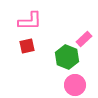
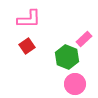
pink L-shape: moved 1 px left, 2 px up
red square: rotated 21 degrees counterclockwise
pink circle: moved 1 px up
